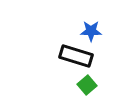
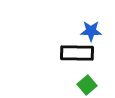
black rectangle: moved 1 px right, 3 px up; rotated 16 degrees counterclockwise
